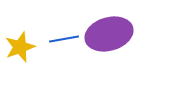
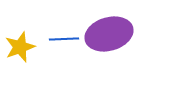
blue line: rotated 8 degrees clockwise
